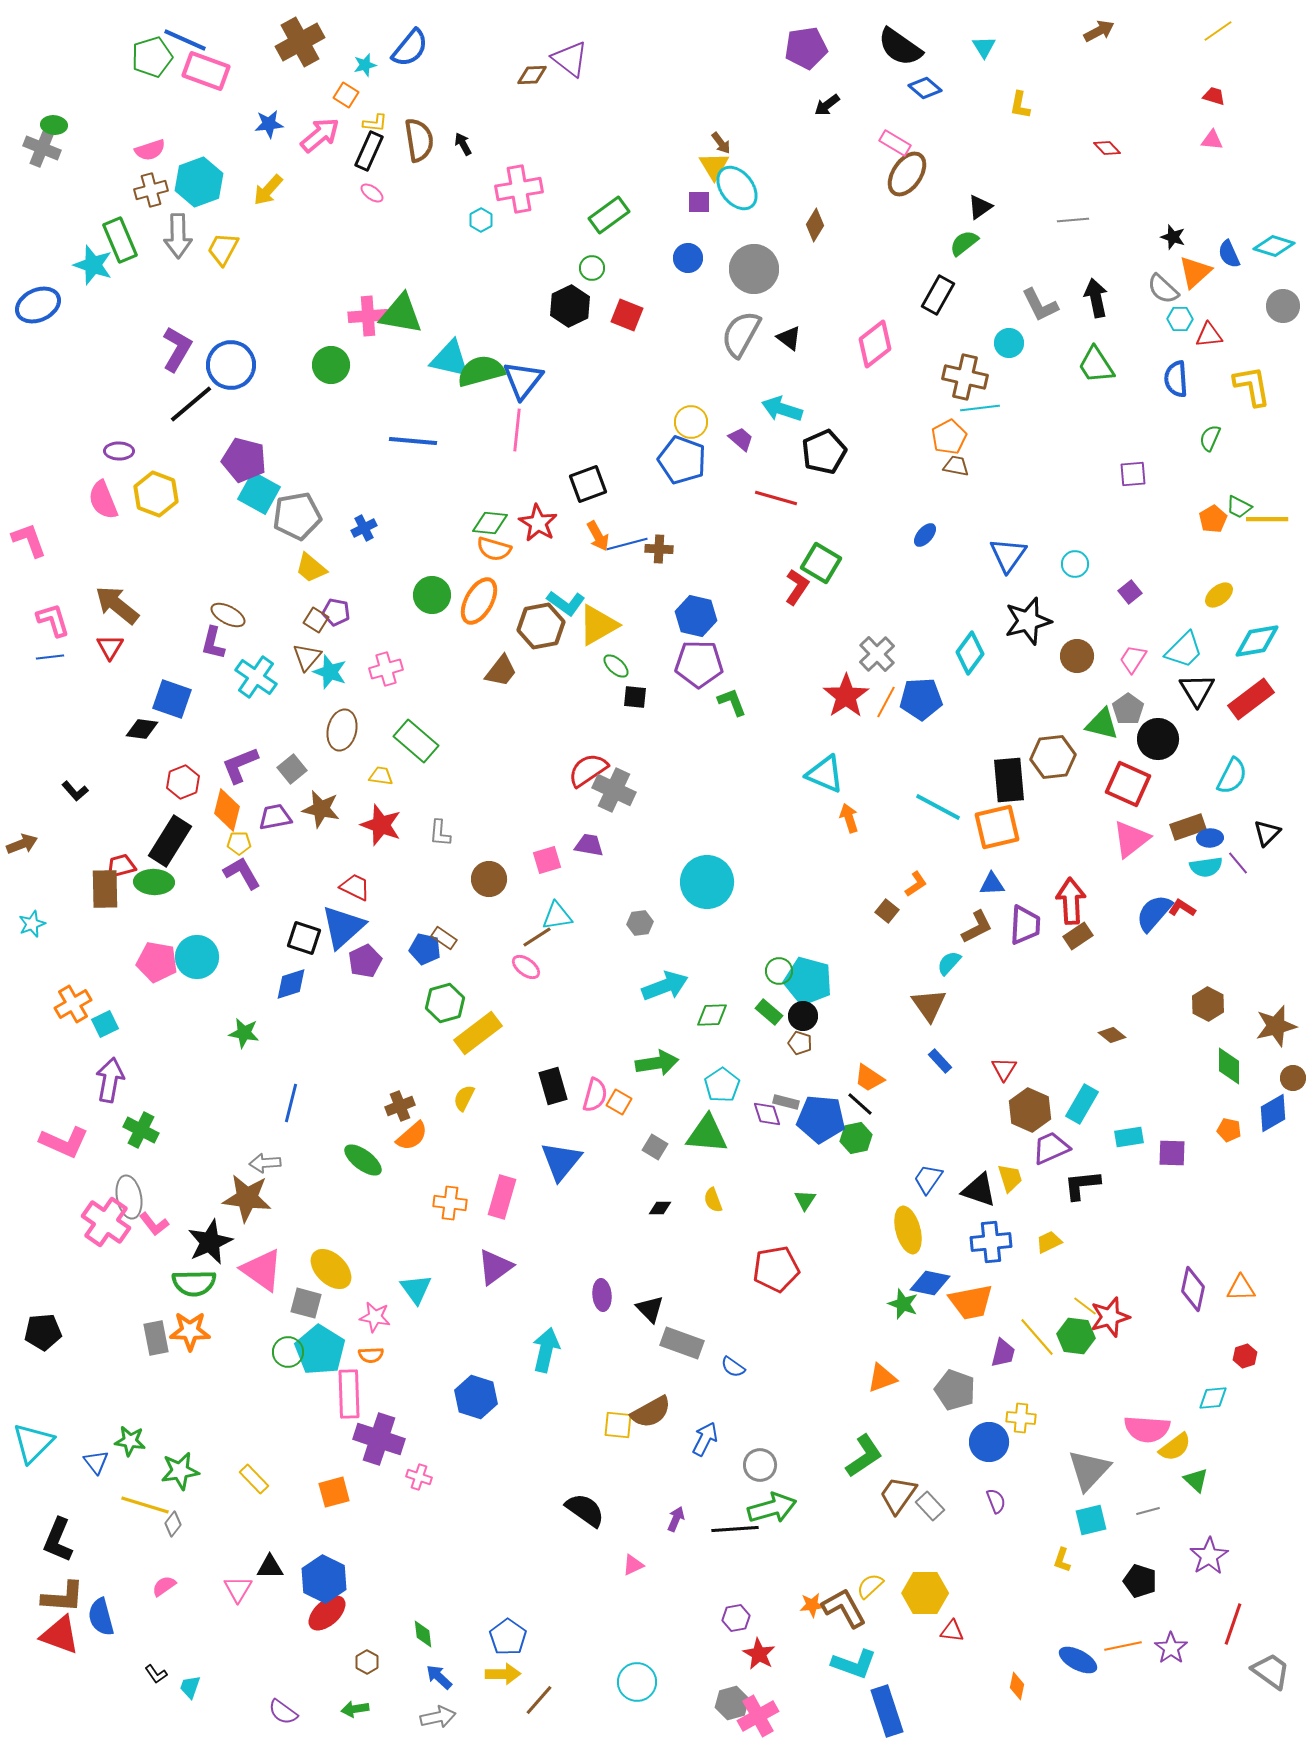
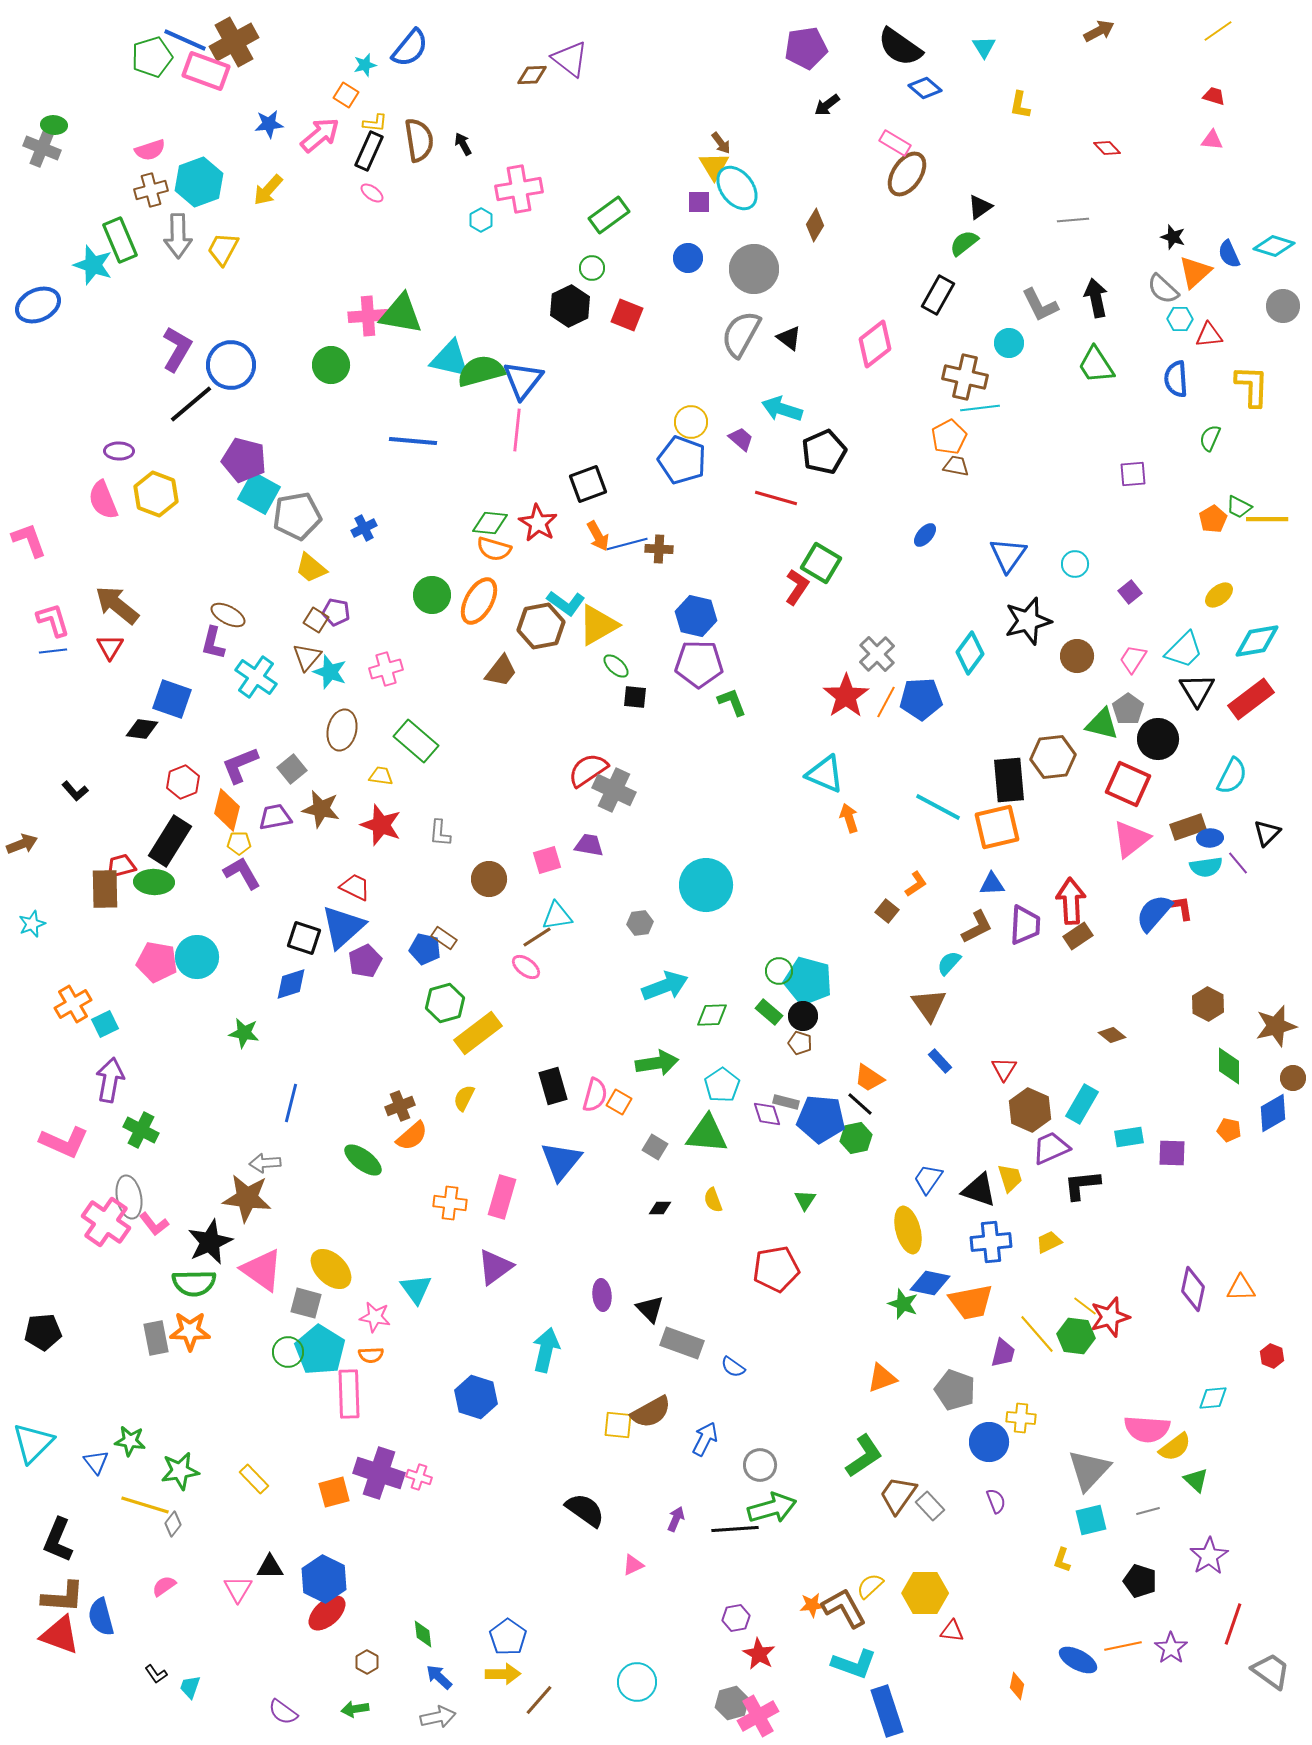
brown cross at (300, 42): moved 66 px left
yellow L-shape at (1252, 386): rotated 12 degrees clockwise
blue line at (50, 657): moved 3 px right, 6 px up
cyan circle at (707, 882): moved 1 px left, 3 px down
red L-shape at (1182, 908): rotated 48 degrees clockwise
yellow line at (1037, 1337): moved 3 px up
red hexagon at (1245, 1356): moved 27 px right; rotated 20 degrees counterclockwise
purple cross at (379, 1439): moved 34 px down
